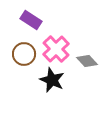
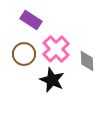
gray diamond: rotated 40 degrees clockwise
